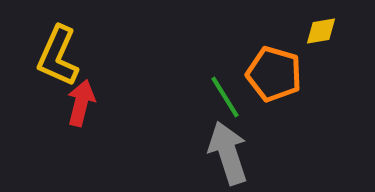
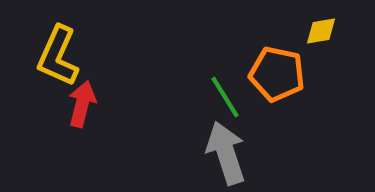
orange pentagon: moved 3 px right; rotated 4 degrees counterclockwise
red arrow: moved 1 px right, 1 px down
gray arrow: moved 2 px left
